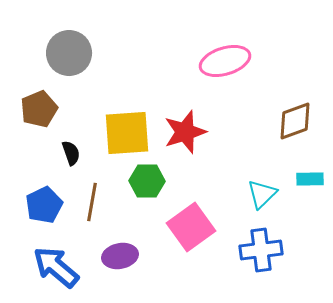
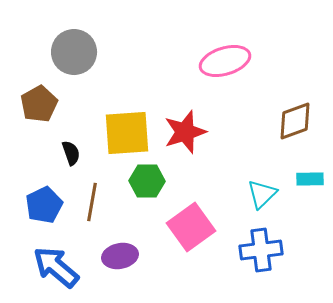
gray circle: moved 5 px right, 1 px up
brown pentagon: moved 5 px up; rotated 6 degrees counterclockwise
